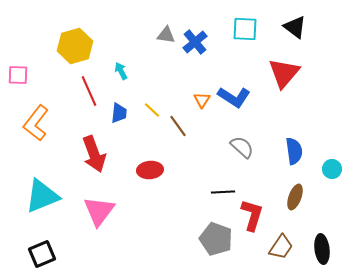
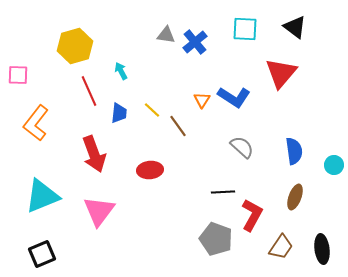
red triangle: moved 3 px left
cyan circle: moved 2 px right, 4 px up
red L-shape: rotated 12 degrees clockwise
